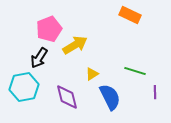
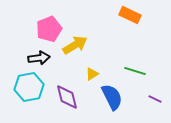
black arrow: rotated 130 degrees counterclockwise
cyan hexagon: moved 5 px right
purple line: moved 7 px down; rotated 64 degrees counterclockwise
blue semicircle: moved 2 px right
